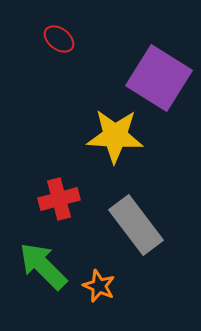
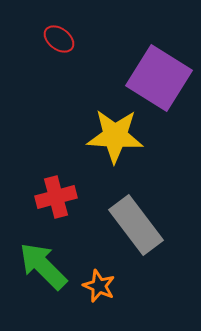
red cross: moved 3 px left, 2 px up
